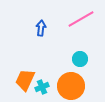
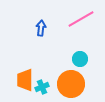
orange trapezoid: rotated 25 degrees counterclockwise
orange circle: moved 2 px up
